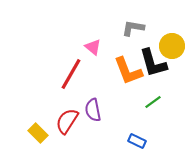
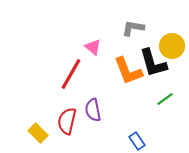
green line: moved 12 px right, 3 px up
red semicircle: rotated 20 degrees counterclockwise
blue rectangle: rotated 30 degrees clockwise
